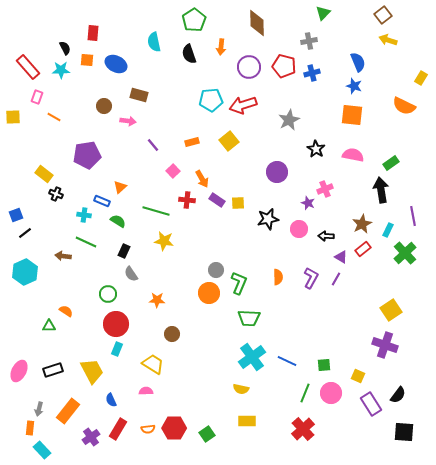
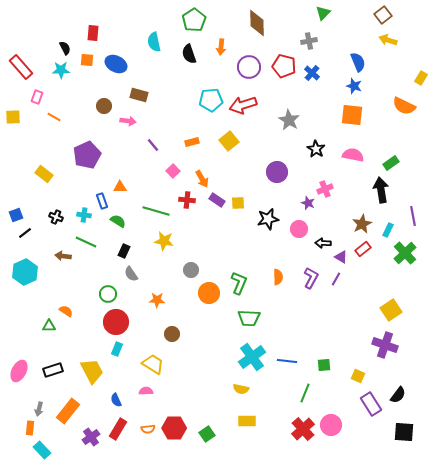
red rectangle at (28, 67): moved 7 px left
blue cross at (312, 73): rotated 35 degrees counterclockwise
gray star at (289, 120): rotated 15 degrees counterclockwise
purple pentagon at (87, 155): rotated 16 degrees counterclockwise
orange triangle at (120, 187): rotated 40 degrees clockwise
black cross at (56, 194): moved 23 px down
blue rectangle at (102, 201): rotated 49 degrees clockwise
black arrow at (326, 236): moved 3 px left, 7 px down
gray circle at (216, 270): moved 25 px left
red circle at (116, 324): moved 2 px up
blue line at (287, 361): rotated 18 degrees counterclockwise
pink circle at (331, 393): moved 32 px down
blue semicircle at (111, 400): moved 5 px right
